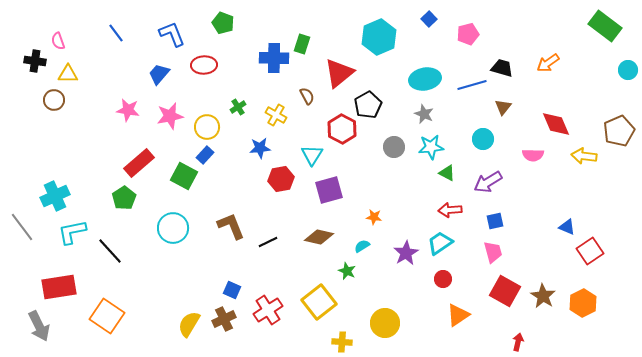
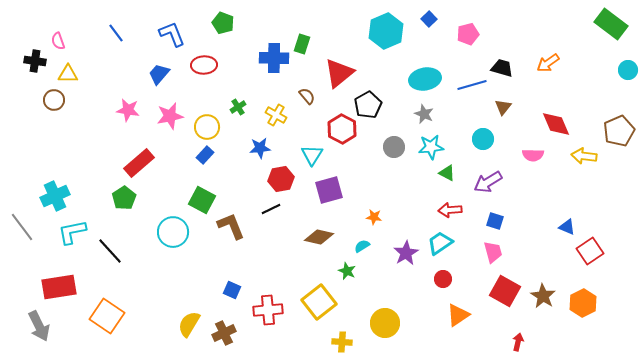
green rectangle at (605, 26): moved 6 px right, 2 px up
cyan hexagon at (379, 37): moved 7 px right, 6 px up
brown semicircle at (307, 96): rotated 12 degrees counterclockwise
green square at (184, 176): moved 18 px right, 24 px down
blue square at (495, 221): rotated 30 degrees clockwise
cyan circle at (173, 228): moved 4 px down
black line at (268, 242): moved 3 px right, 33 px up
red cross at (268, 310): rotated 28 degrees clockwise
brown cross at (224, 319): moved 14 px down
